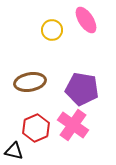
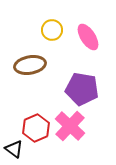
pink ellipse: moved 2 px right, 17 px down
brown ellipse: moved 17 px up
pink cross: moved 3 px left, 1 px down; rotated 8 degrees clockwise
black triangle: moved 2 px up; rotated 24 degrees clockwise
